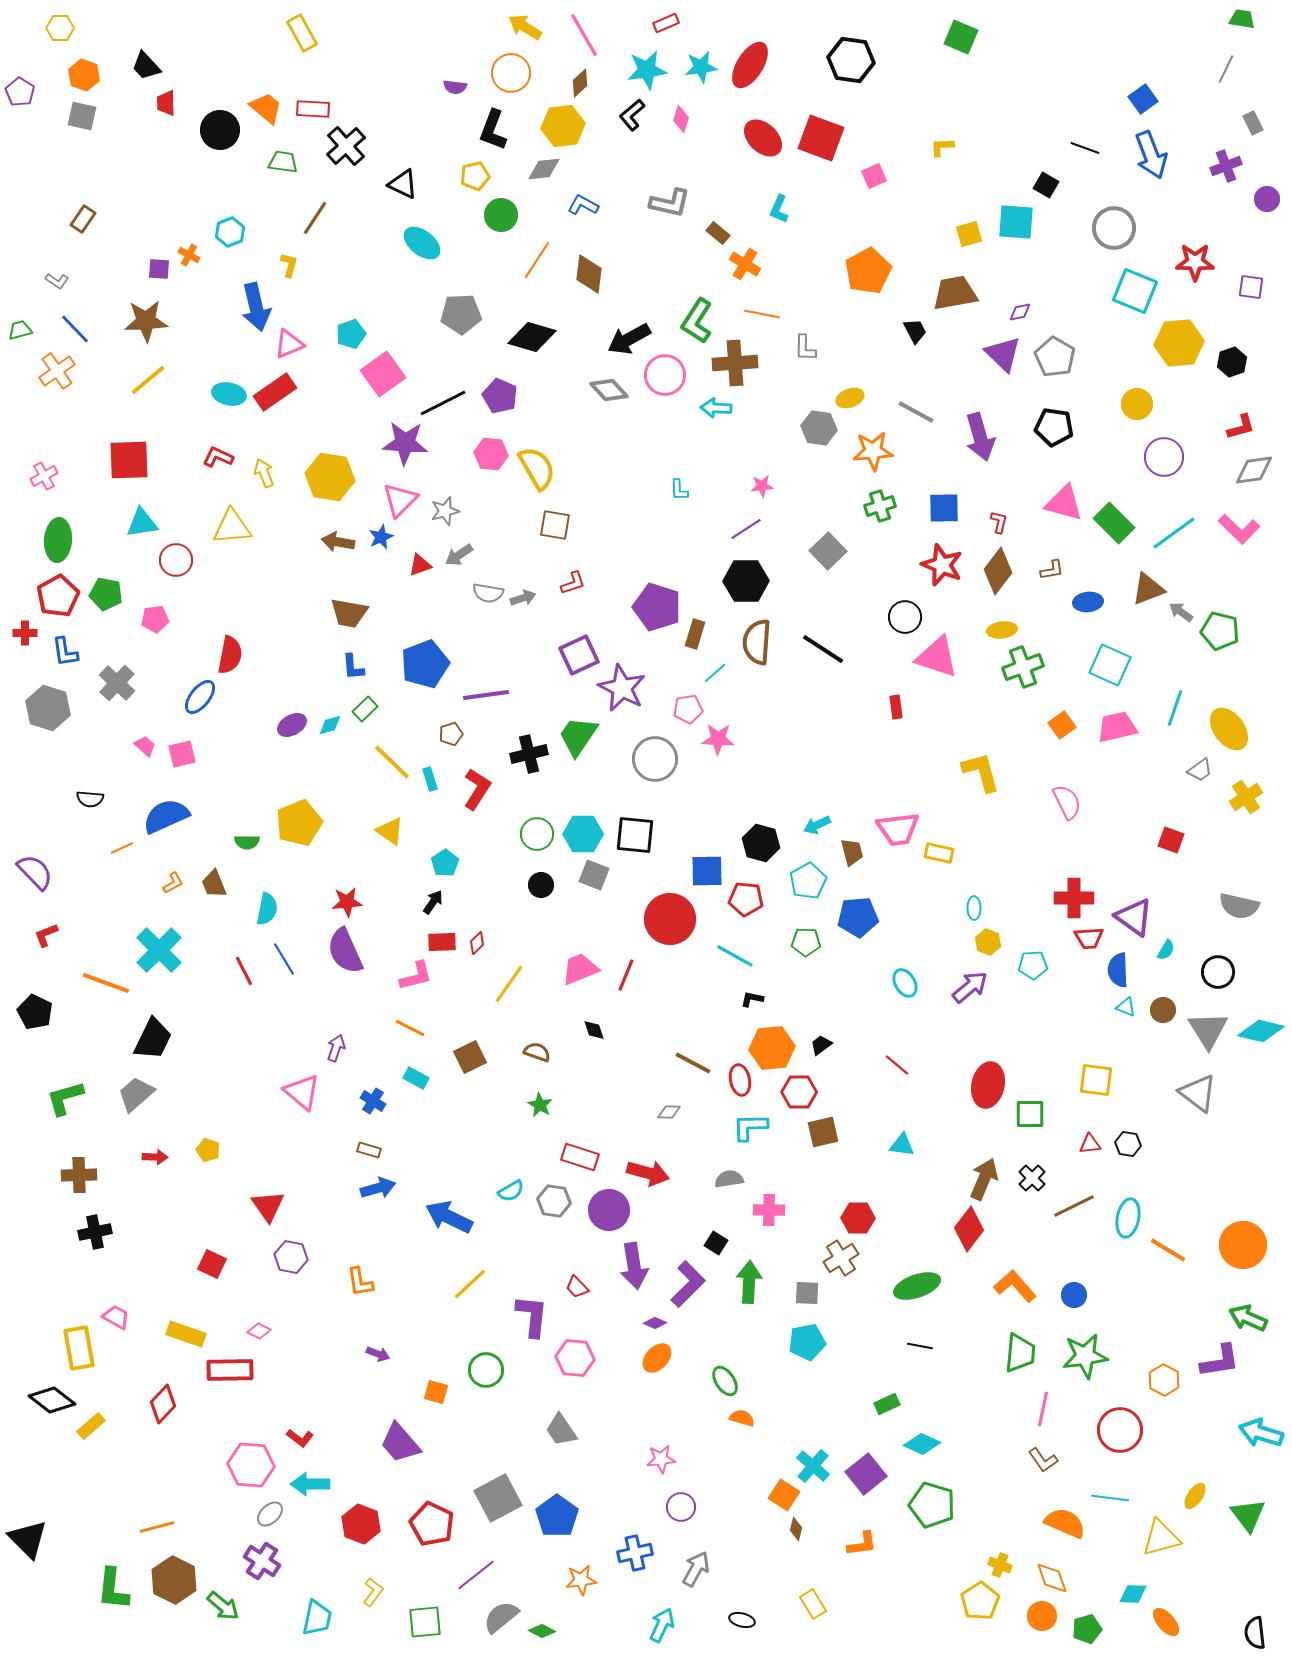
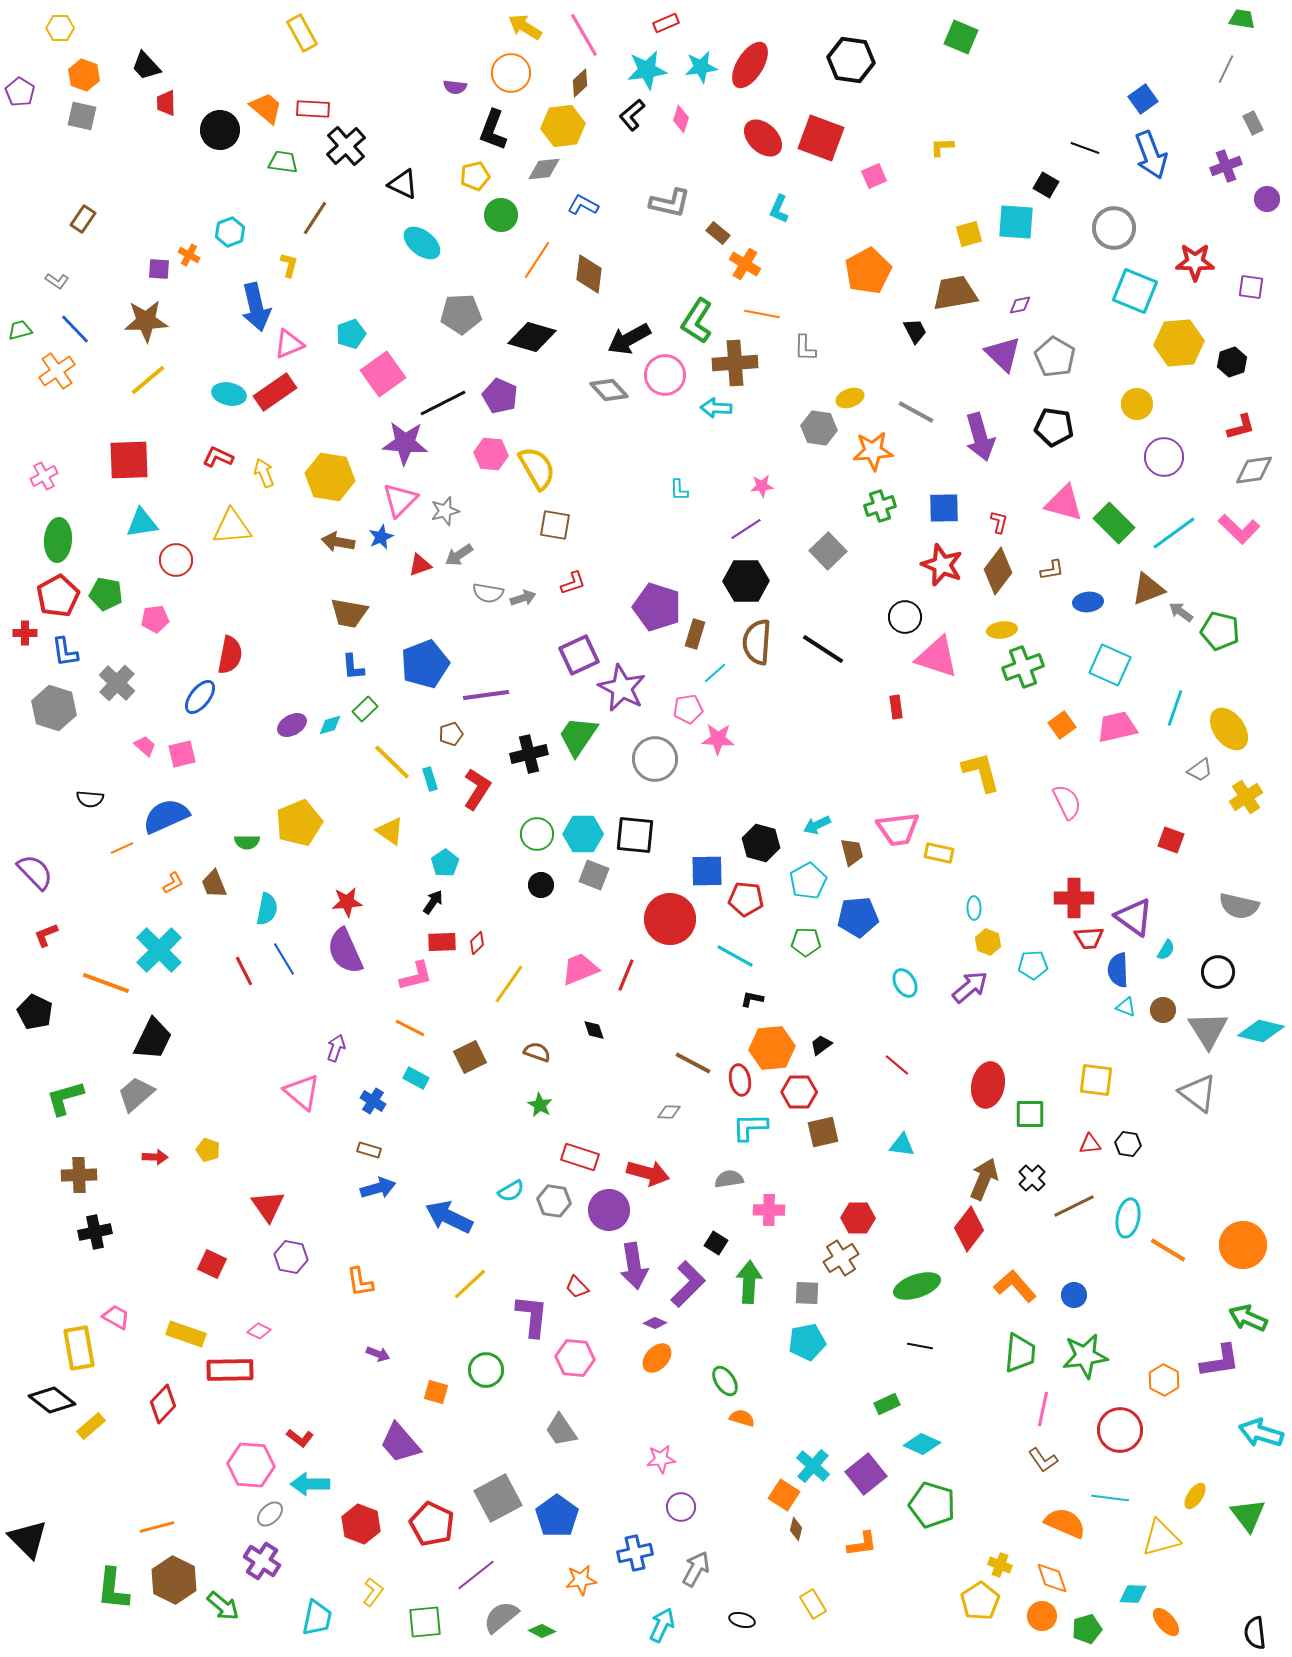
purple diamond at (1020, 312): moved 7 px up
gray hexagon at (48, 708): moved 6 px right
